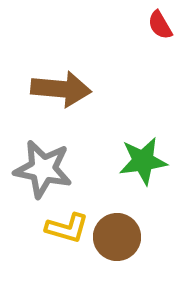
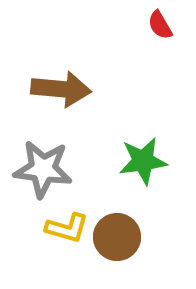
gray star: rotated 4 degrees counterclockwise
